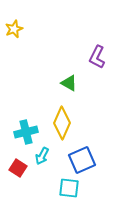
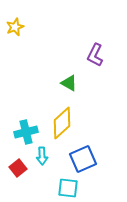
yellow star: moved 1 px right, 2 px up
purple L-shape: moved 2 px left, 2 px up
yellow diamond: rotated 24 degrees clockwise
cyan arrow: rotated 30 degrees counterclockwise
blue square: moved 1 px right, 1 px up
red square: rotated 18 degrees clockwise
cyan square: moved 1 px left
